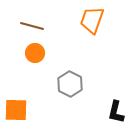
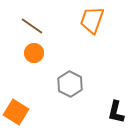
brown line: rotated 20 degrees clockwise
orange circle: moved 1 px left
orange square: moved 2 px down; rotated 30 degrees clockwise
